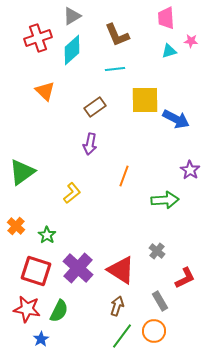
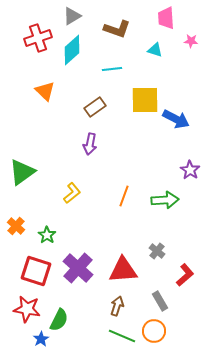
brown L-shape: moved 6 px up; rotated 48 degrees counterclockwise
cyan triangle: moved 14 px left, 1 px up; rotated 35 degrees clockwise
cyan line: moved 3 px left
orange line: moved 20 px down
red triangle: moved 2 px right; rotated 36 degrees counterclockwise
red L-shape: moved 3 px up; rotated 15 degrees counterclockwise
green semicircle: moved 9 px down
green line: rotated 76 degrees clockwise
